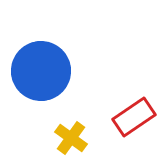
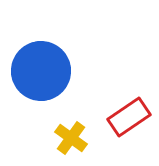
red rectangle: moved 5 px left
